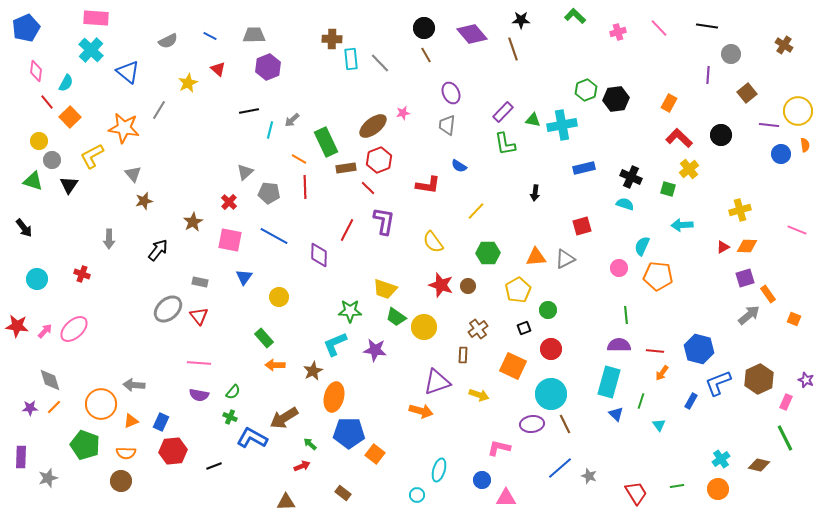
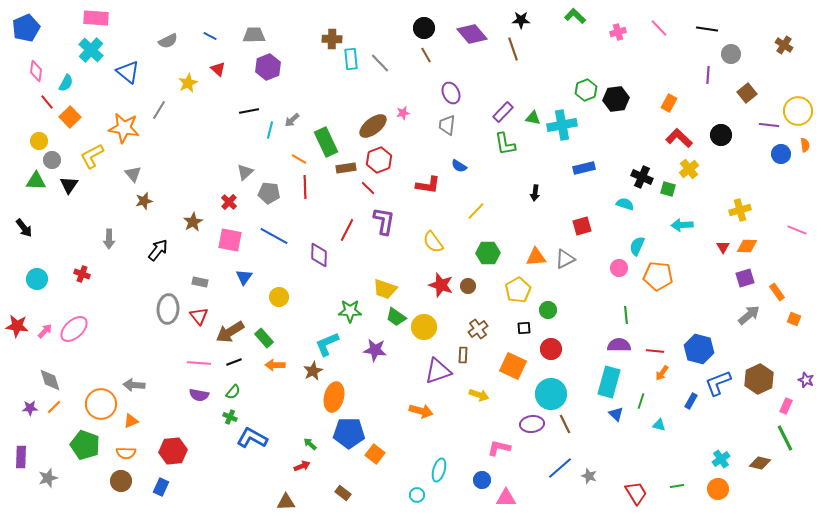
black line at (707, 26): moved 3 px down
green triangle at (533, 120): moved 2 px up
black cross at (631, 177): moved 11 px right
green triangle at (33, 181): moved 3 px right; rotated 15 degrees counterclockwise
cyan semicircle at (642, 246): moved 5 px left
red triangle at (723, 247): rotated 32 degrees counterclockwise
orange rectangle at (768, 294): moved 9 px right, 2 px up
gray ellipse at (168, 309): rotated 44 degrees counterclockwise
black square at (524, 328): rotated 16 degrees clockwise
cyan L-shape at (335, 344): moved 8 px left
purple triangle at (437, 382): moved 1 px right, 11 px up
pink rectangle at (786, 402): moved 4 px down
brown arrow at (284, 418): moved 54 px left, 86 px up
blue rectangle at (161, 422): moved 65 px down
cyan triangle at (659, 425): rotated 40 degrees counterclockwise
brown diamond at (759, 465): moved 1 px right, 2 px up
black line at (214, 466): moved 20 px right, 104 px up
